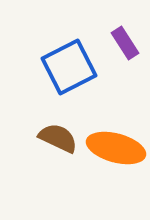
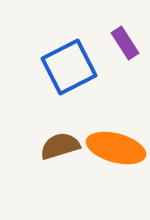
brown semicircle: moved 2 px right, 8 px down; rotated 42 degrees counterclockwise
